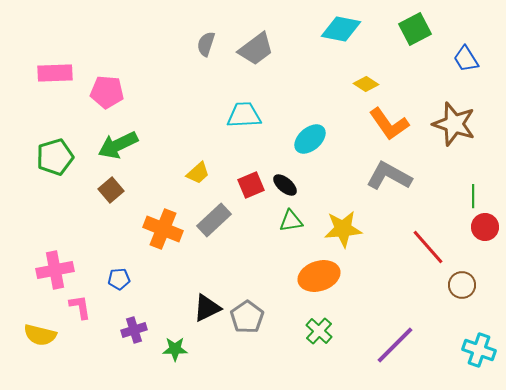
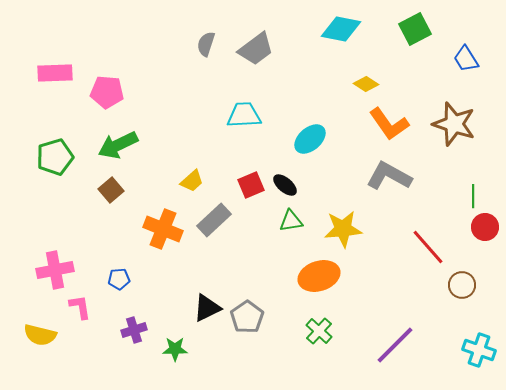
yellow trapezoid: moved 6 px left, 8 px down
